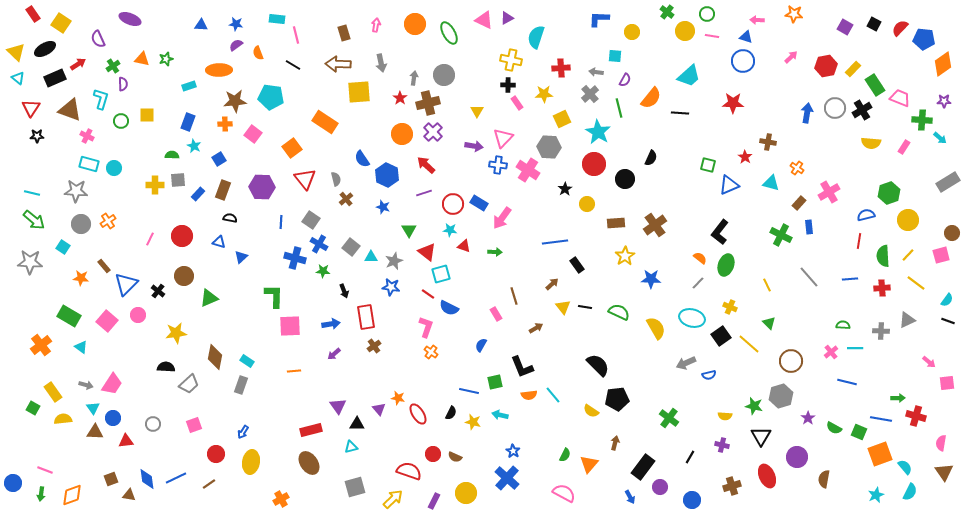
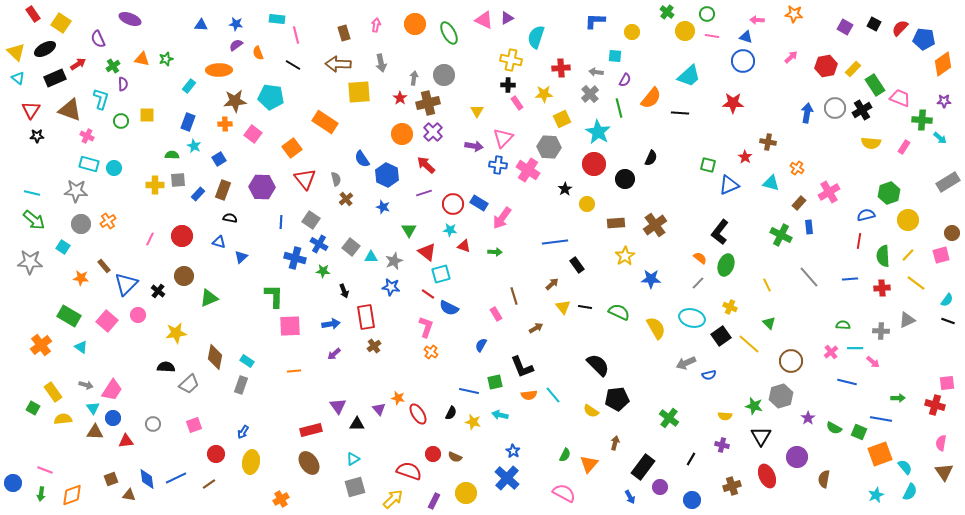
blue L-shape at (599, 19): moved 4 px left, 2 px down
cyan rectangle at (189, 86): rotated 32 degrees counterclockwise
red triangle at (31, 108): moved 2 px down
pink arrow at (929, 362): moved 56 px left
pink trapezoid at (112, 384): moved 6 px down
red cross at (916, 416): moved 19 px right, 11 px up
cyan triangle at (351, 447): moved 2 px right, 12 px down; rotated 16 degrees counterclockwise
black line at (690, 457): moved 1 px right, 2 px down
